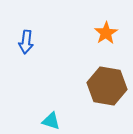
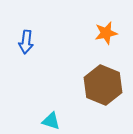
orange star: rotated 20 degrees clockwise
brown hexagon: moved 4 px left, 1 px up; rotated 12 degrees clockwise
